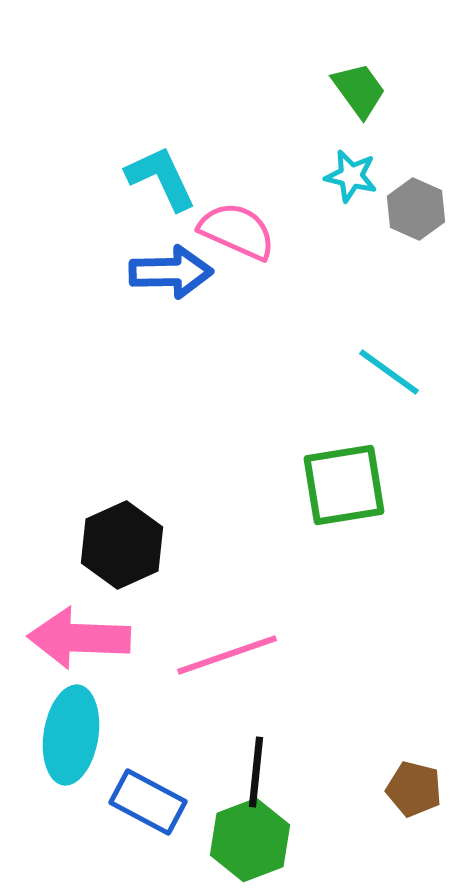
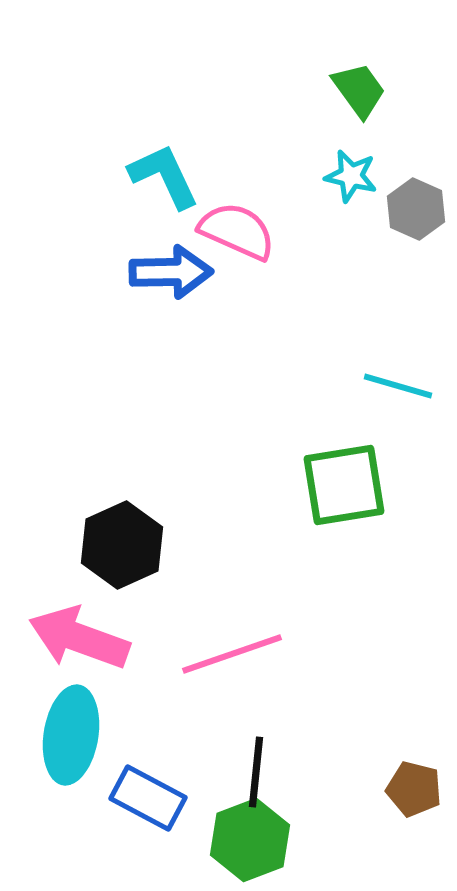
cyan L-shape: moved 3 px right, 2 px up
cyan line: moved 9 px right, 14 px down; rotated 20 degrees counterclockwise
pink arrow: rotated 18 degrees clockwise
pink line: moved 5 px right, 1 px up
blue rectangle: moved 4 px up
